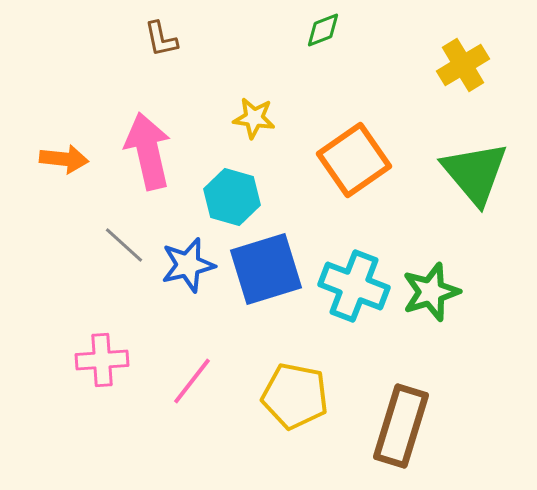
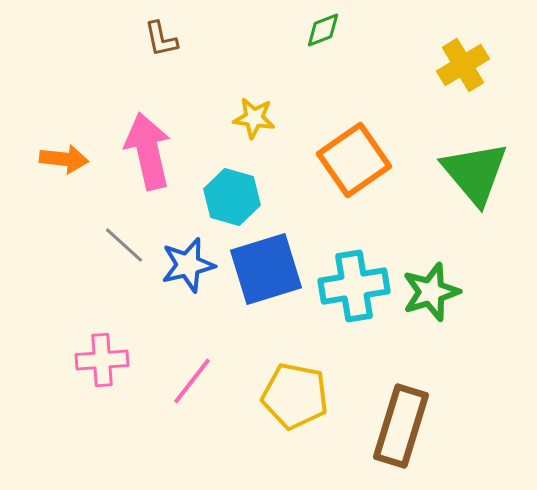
cyan cross: rotated 30 degrees counterclockwise
